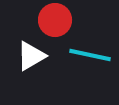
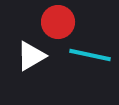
red circle: moved 3 px right, 2 px down
